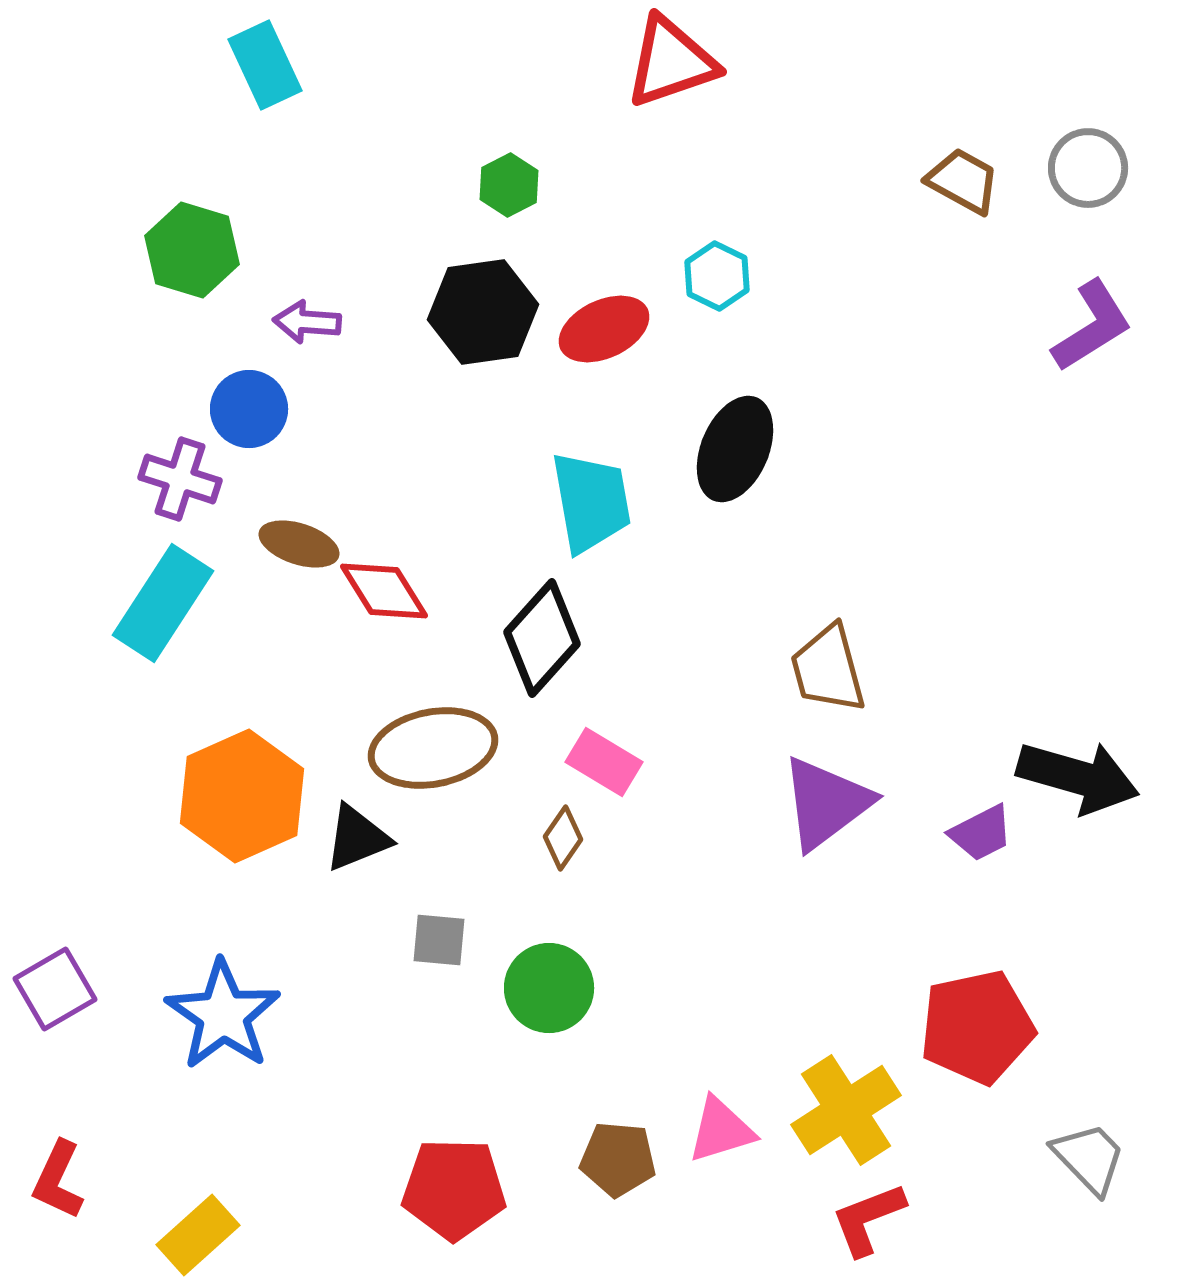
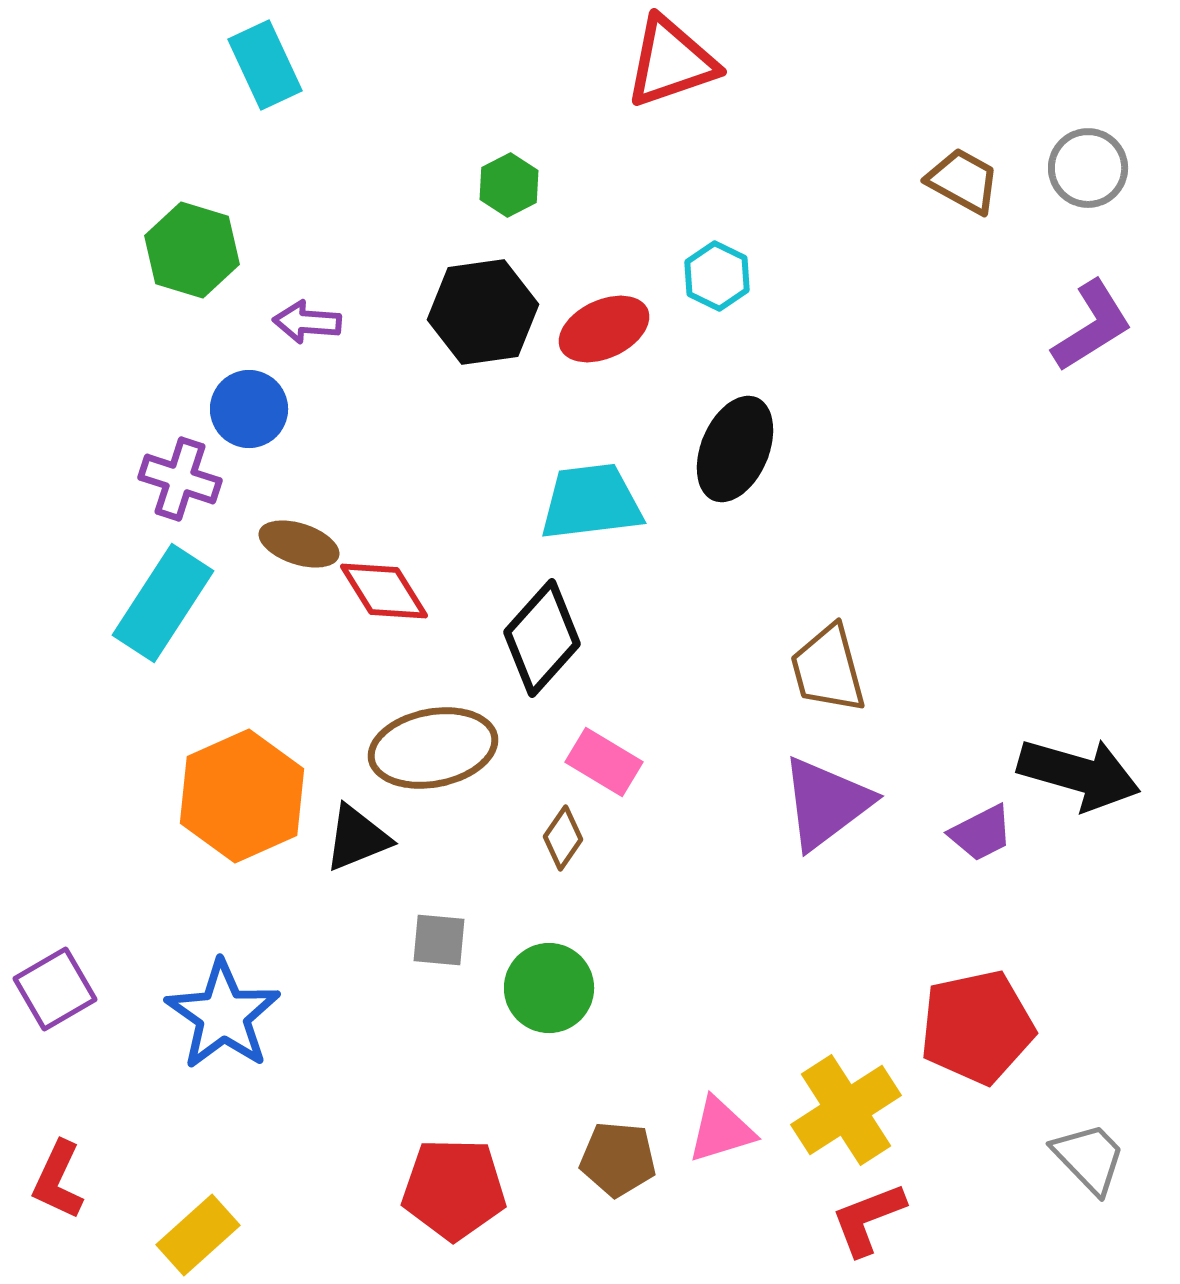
cyan trapezoid at (591, 502): rotated 87 degrees counterclockwise
black arrow at (1078, 777): moved 1 px right, 3 px up
